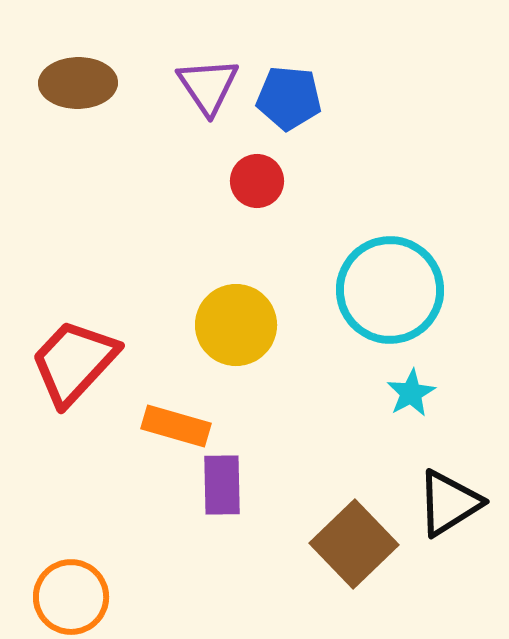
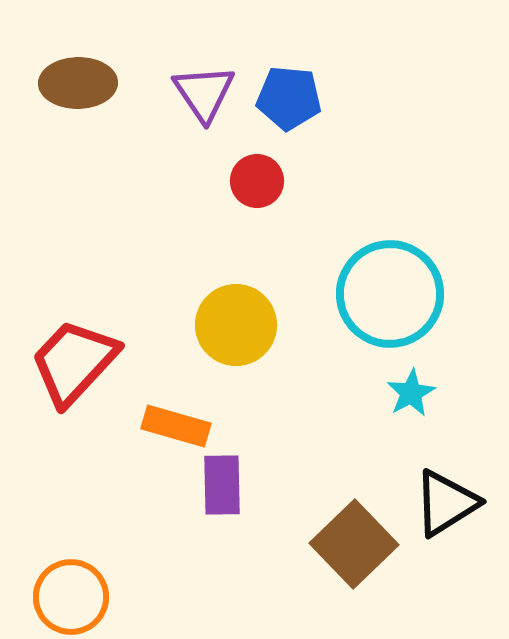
purple triangle: moved 4 px left, 7 px down
cyan circle: moved 4 px down
black triangle: moved 3 px left
